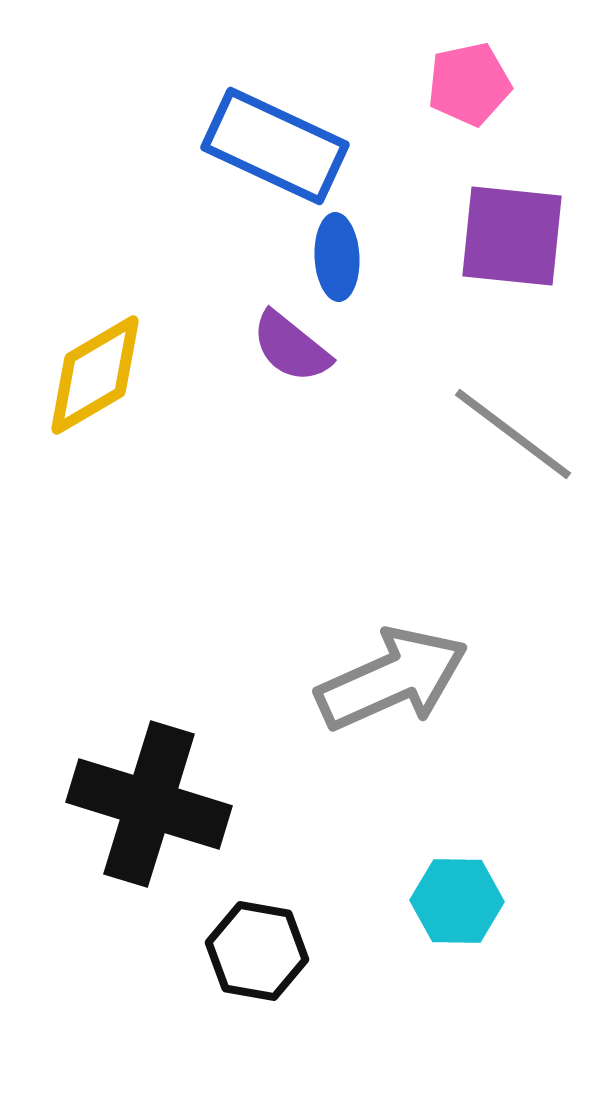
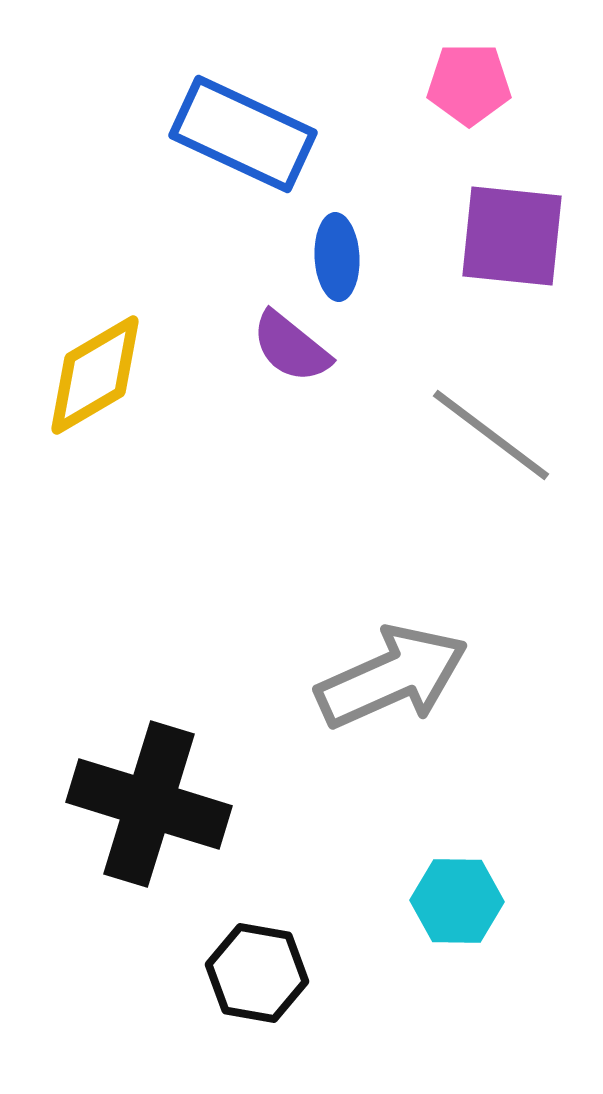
pink pentagon: rotated 12 degrees clockwise
blue rectangle: moved 32 px left, 12 px up
gray line: moved 22 px left, 1 px down
gray arrow: moved 2 px up
black hexagon: moved 22 px down
